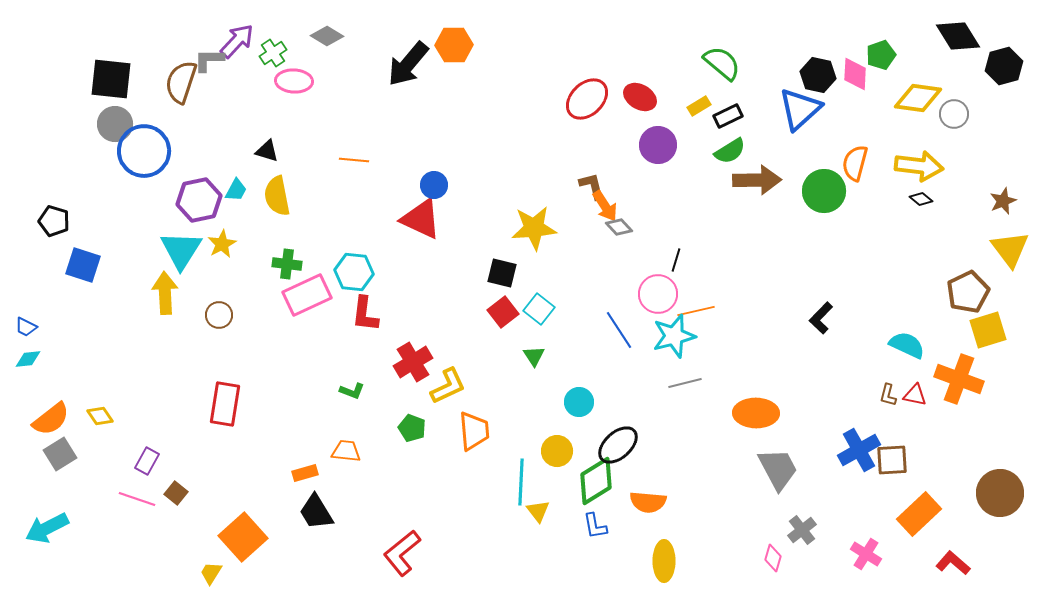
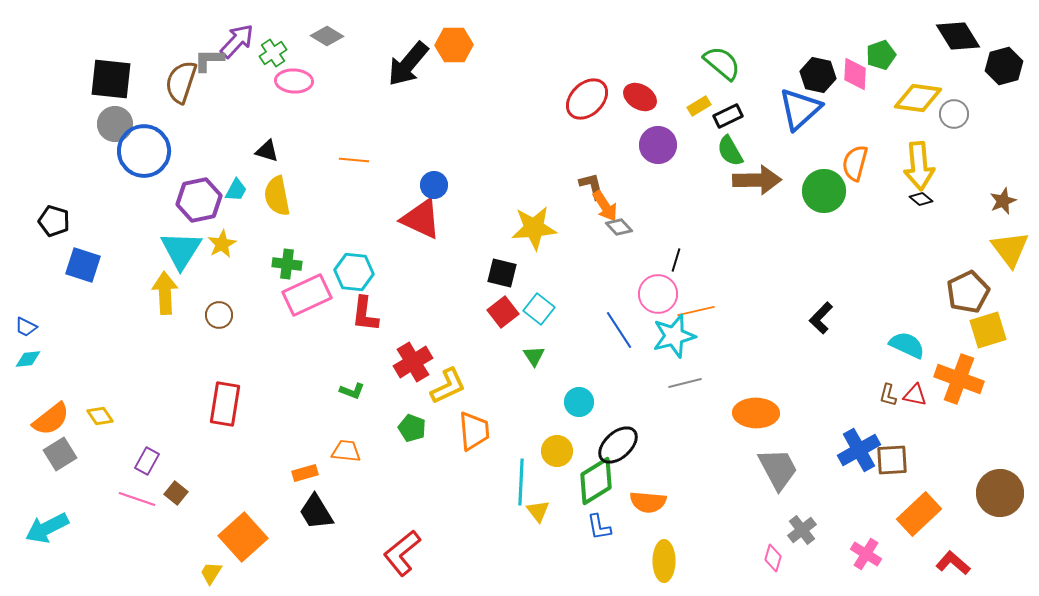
green semicircle at (730, 151): rotated 92 degrees clockwise
yellow arrow at (919, 166): rotated 78 degrees clockwise
blue L-shape at (595, 526): moved 4 px right, 1 px down
